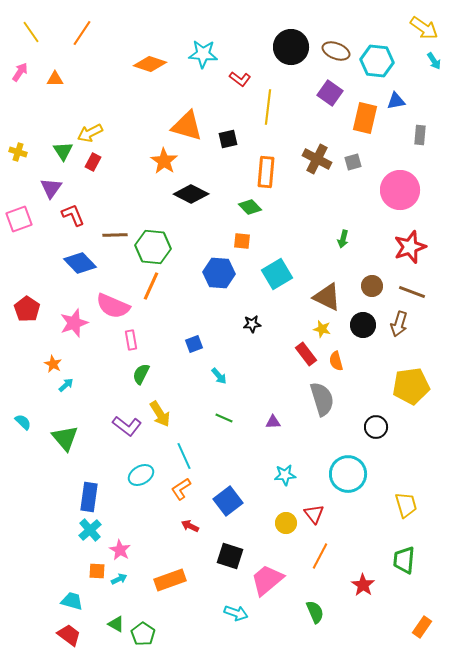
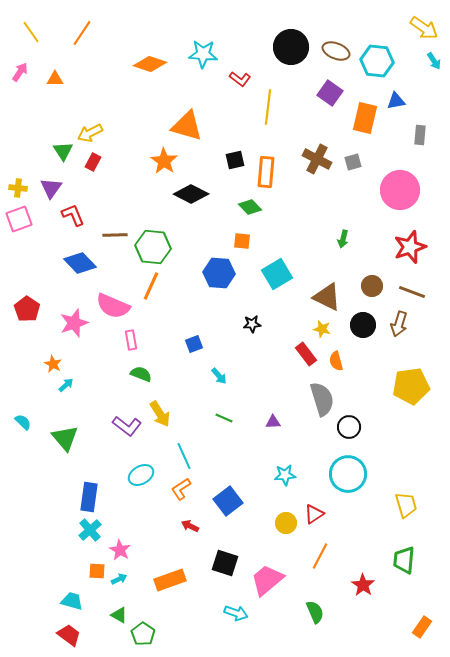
black square at (228, 139): moved 7 px right, 21 px down
yellow cross at (18, 152): moved 36 px down; rotated 12 degrees counterclockwise
green semicircle at (141, 374): rotated 85 degrees clockwise
black circle at (376, 427): moved 27 px left
red triangle at (314, 514): rotated 35 degrees clockwise
black square at (230, 556): moved 5 px left, 7 px down
green triangle at (116, 624): moved 3 px right, 9 px up
